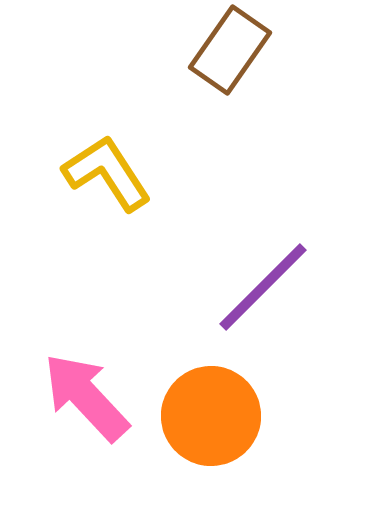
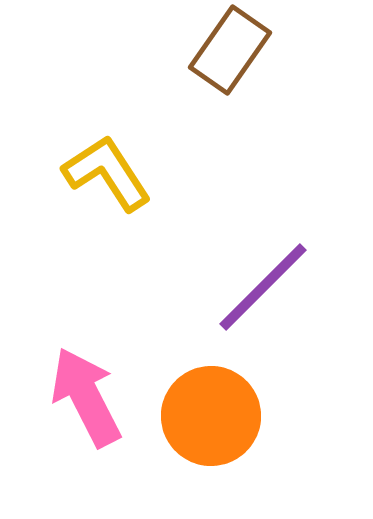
pink arrow: rotated 16 degrees clockwise
